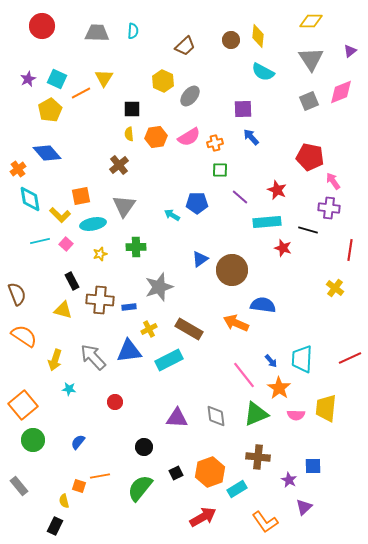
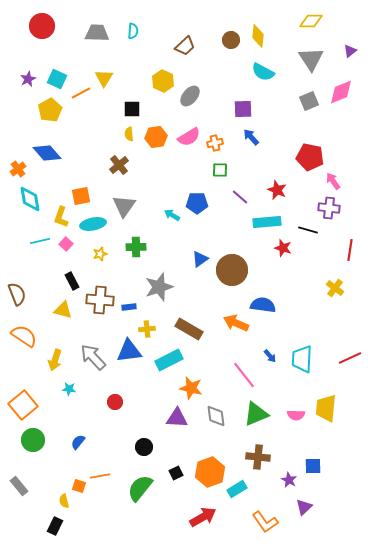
yellow L-shape at (60, 215): moved 1 px right, 2 px down; rotated 65 degrees clockwise
yellow cross at (149, 329): moved 2 px left; rotated 21 degrees clockwise
blue arrow at (271, 361): moved 1 px left, 5 px up
orange star at (279, 388): moved 88 px left; rotated 20 degrees counterclockwise
